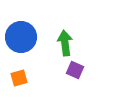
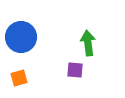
green arrow: moved 23 px right
purple square: rotated 18 degrees counterclockwise
